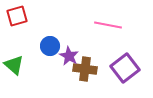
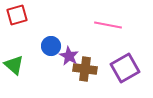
red square: moved 1 px up
blue circle: moved 1 px right
purple square: rotated 8 degrees clockwise
